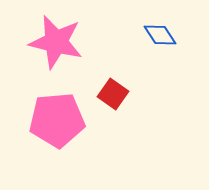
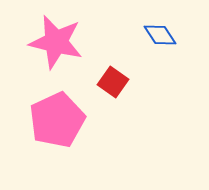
red square: moved 12 px up
pink pentagon: rotated 20 degrees counterclockwise
